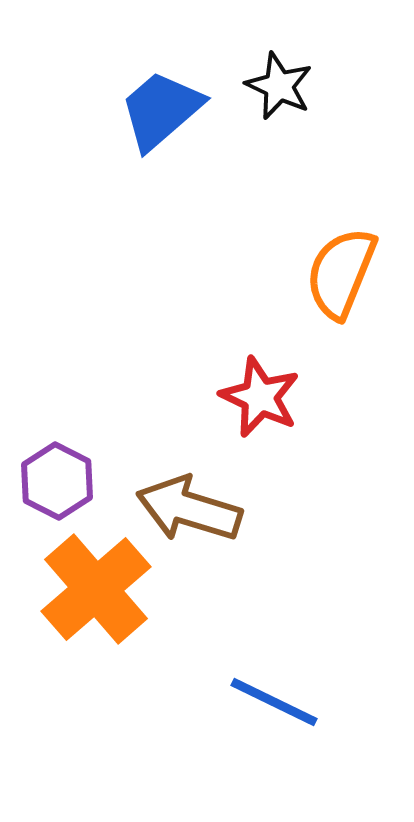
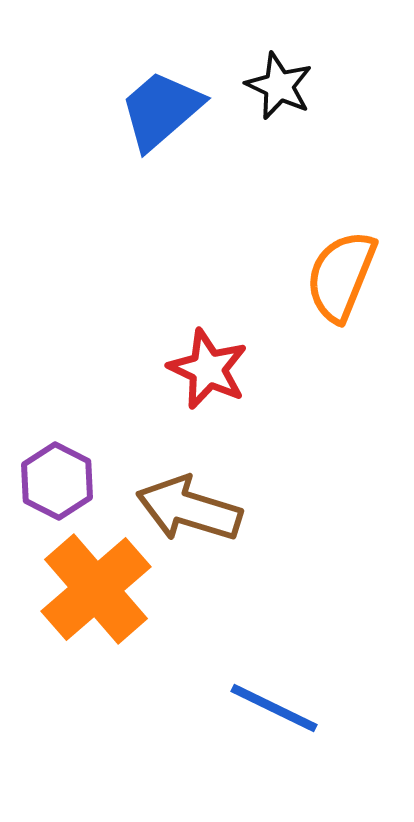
orange semicircle: moved 3 px down
red star: moved 52 px left, 28 px up
blue line: moved 6 px down
